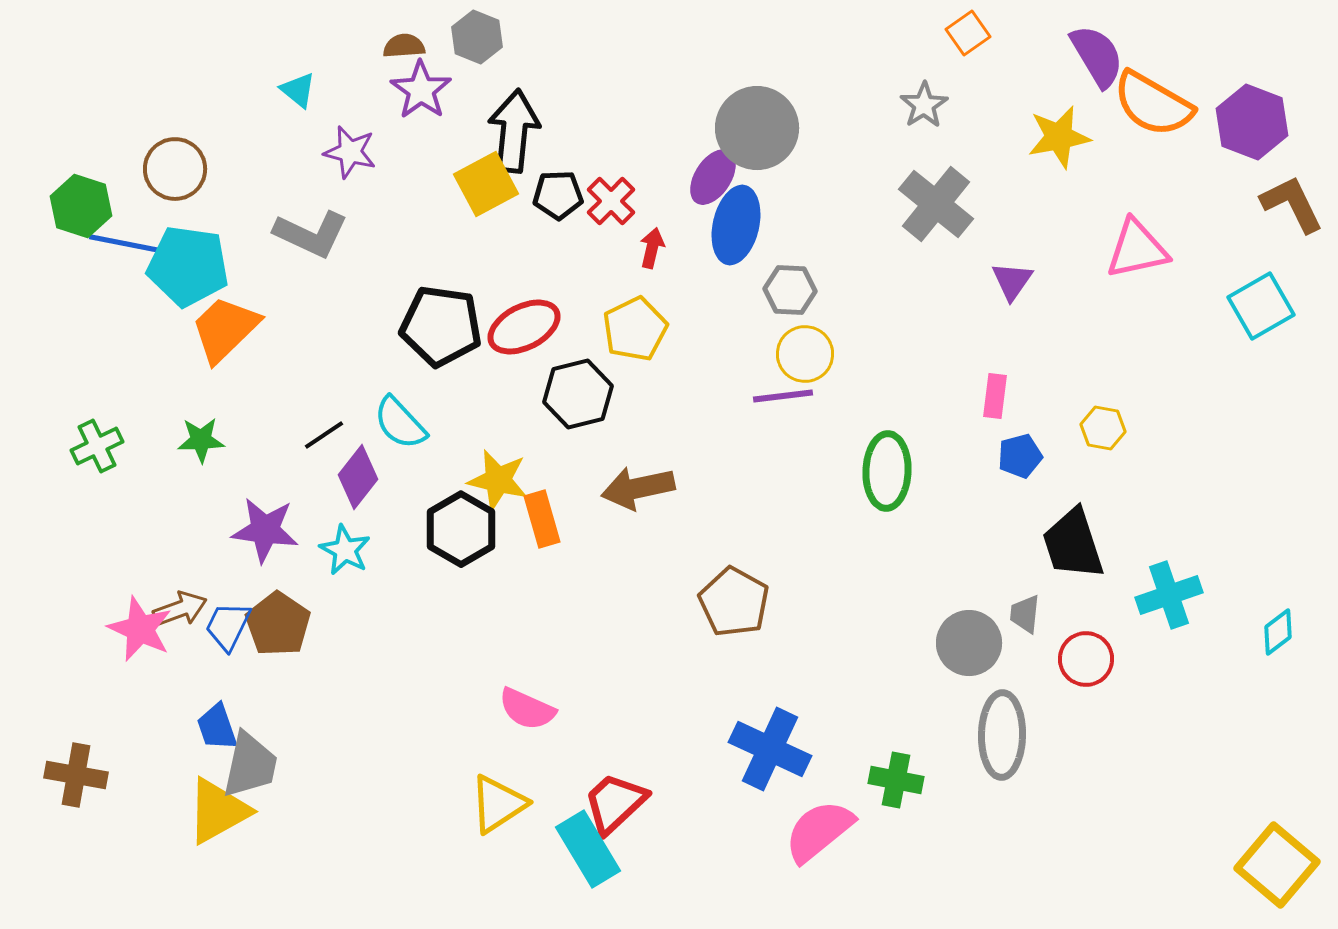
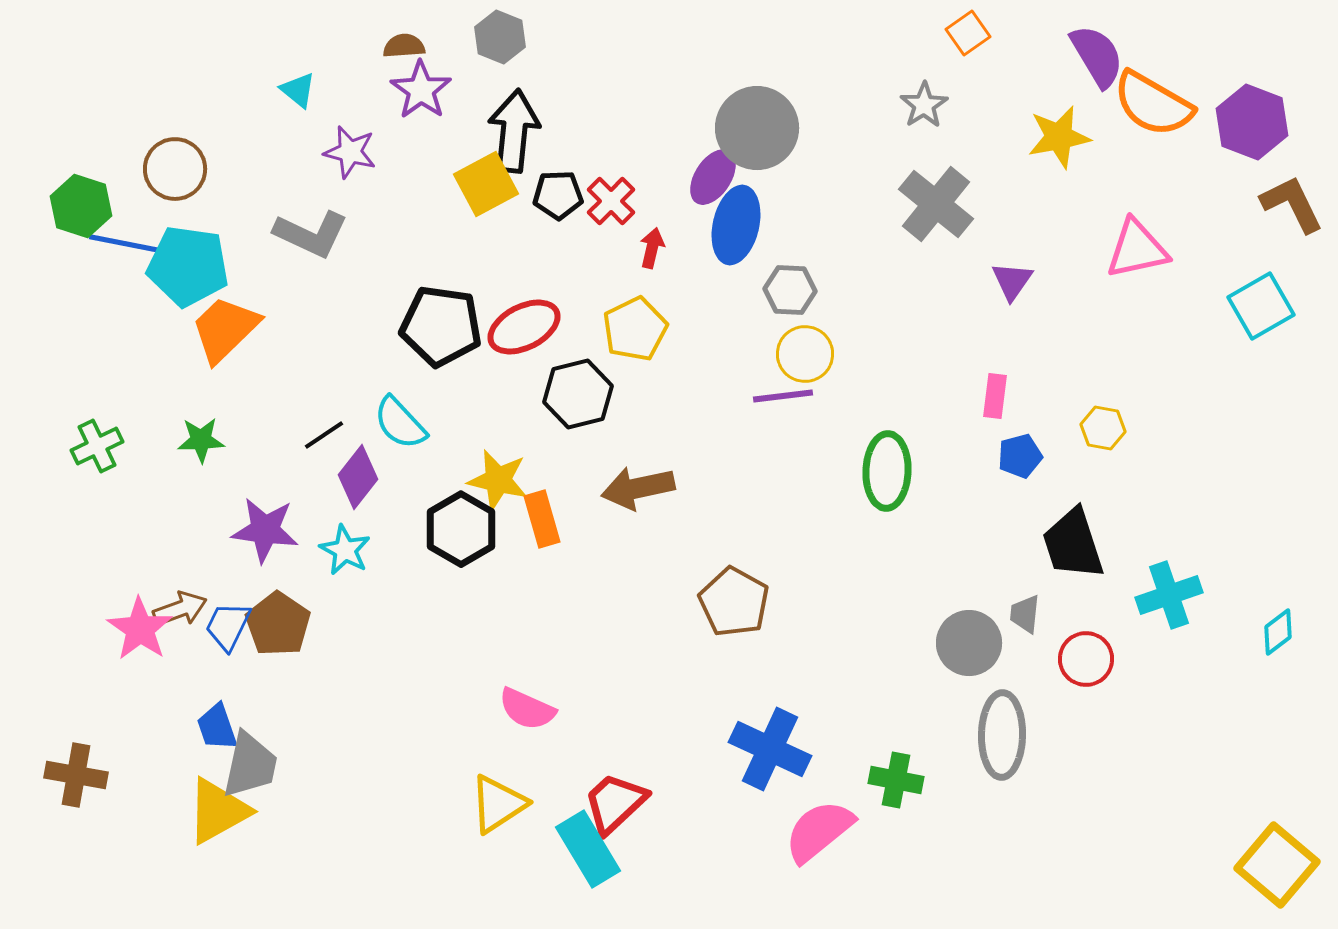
gray hexagon at (477, 37): moved 23 px right
pink star at (140, 629): rotated 10 degrees clockwise
